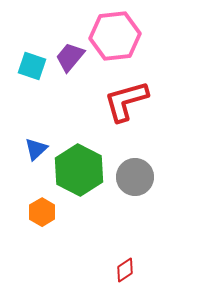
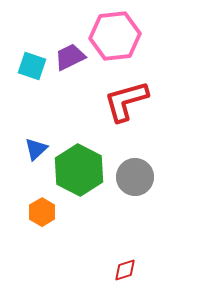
purple trapezoid: rotated 24 degrees clockwise
red diamond: rotated 15 degrees clockwise
